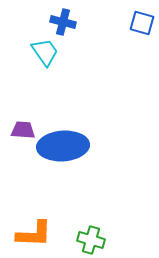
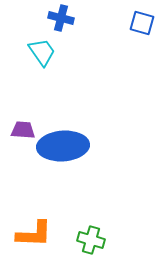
blue cross: moved 2 px left, 4 px up
cyan trapezoid: moved 3 px left
